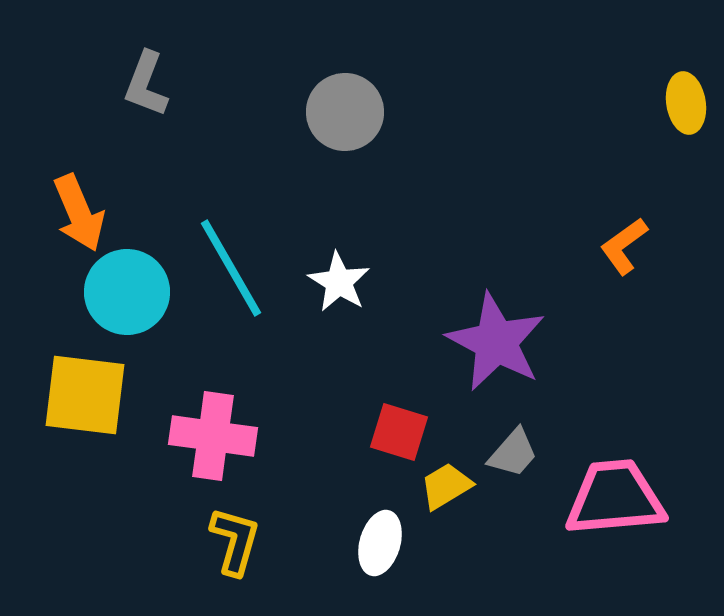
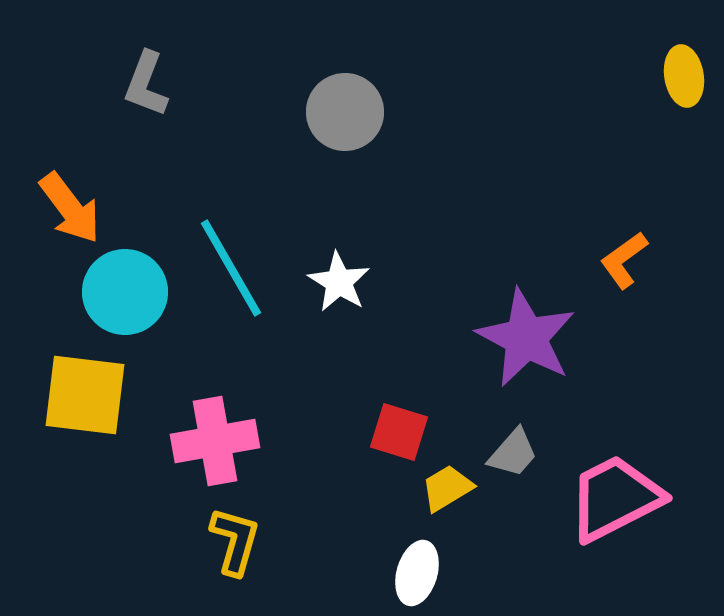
yellow ellipse: moved 2 px left, 27 px up
orange arrow: moved 9 px left, 5 px up; rotated 14 degrees counterclockwise
orange L-shape: moved 14 px down
cyan circle: moved 2 px left
purple star: moved 30 px right, 4 px up
pink cross: moved 2 px right, 5 px down; rotated 18 degrees counterclockwise
yellow trapezoid: moved 1 px right, 2 px down
pink trapezoid: rotated 22 degrees counterclockwise
white ellipse: moved 37 px right, 30 px down
